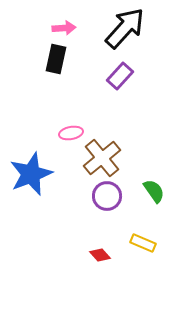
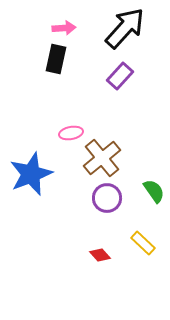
purple circle: moved 2 px down
yellow rectangle: rotated 20 degrees clockwise
